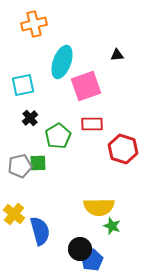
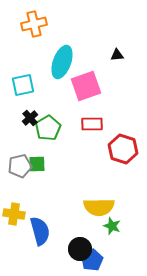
green pentagon: moved 10 px left, 8 px up
green square: moved 1 px left, 1 px down
yellow cross: rotated 30 degrees counterclockwise
